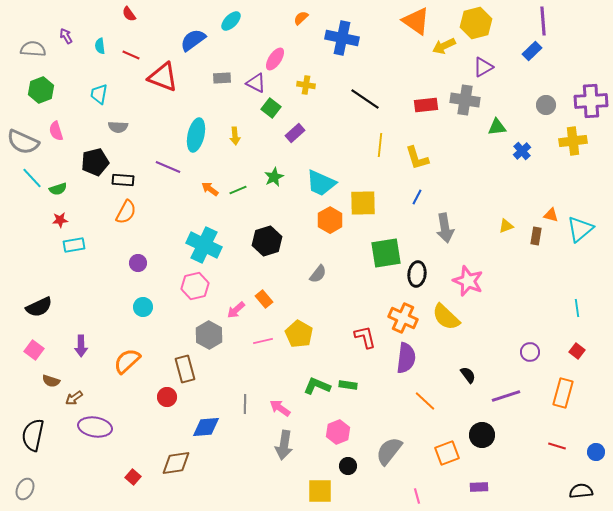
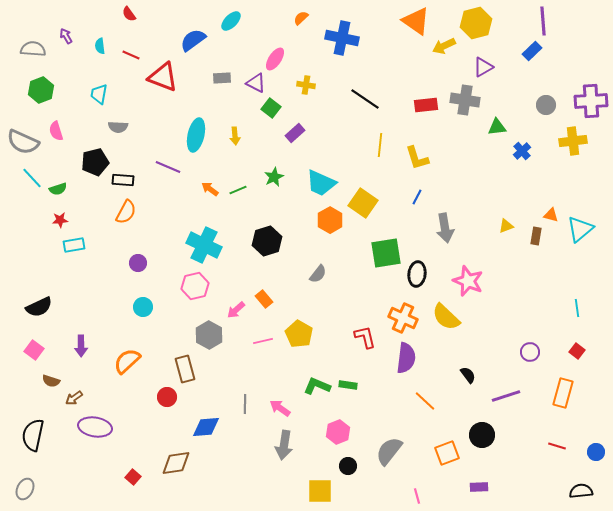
yellow square at (363, 203): rotated 36 degrees clockwise
